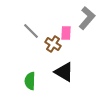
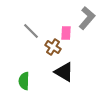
brown cross: moved 3 px down
green semicircle: moved 6 px left
